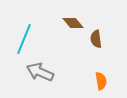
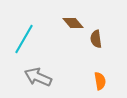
cyan line: rotated 8 degrees clockwise
gray arrow: moved 2 px left, 5 px down
orange semicircle: moved 1 px left
